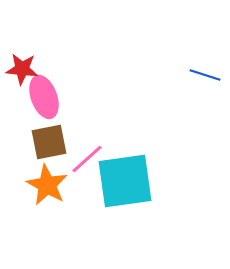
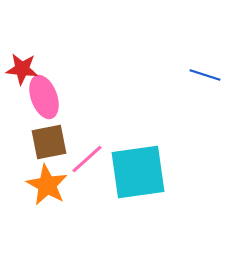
cyan square: moved 13 px right, 9 px up
